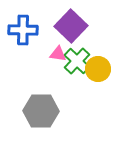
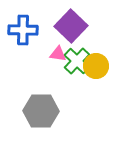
yellow circle: moved 2 px left, 3 px up
